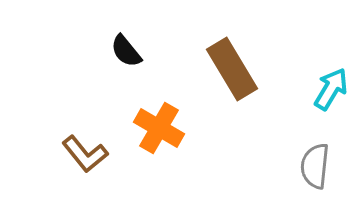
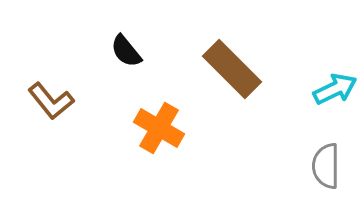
brown rectangle: rotated 14 degrees counterclockwise
cyan arrow: moved 4 px right; rotated 33 degrees clockwise
brown L-shape: moved 34 px left, 53 px up
gray semicircle: moved 11 px right; rotated 6 degrees counterclockwise
